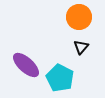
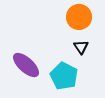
black triangle: rotated 14 degrees counterclockwise
cyan pentagon: moved 4 px right, 2 px up
